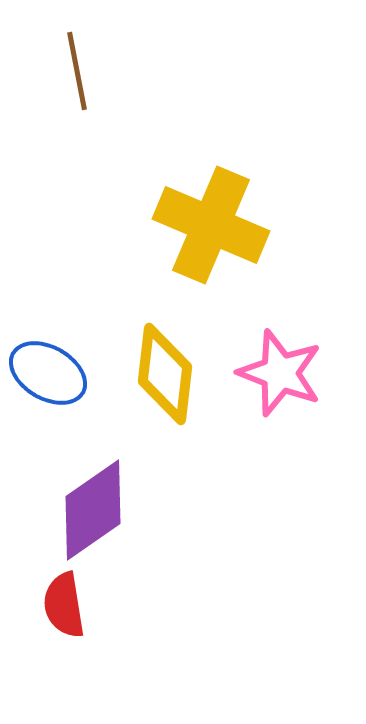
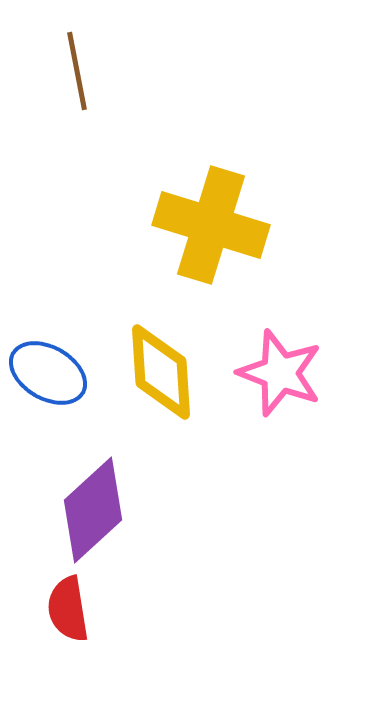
yellow cross: rotated 6 degrees counterclockwise
yellow diamond: moved 4 px left, 2 px up; rotated 10 degrees counterclockwise
purple diamond: rotated 8 degrees counterclockwise
red semicircle: moved 4 px right, 4 px down
